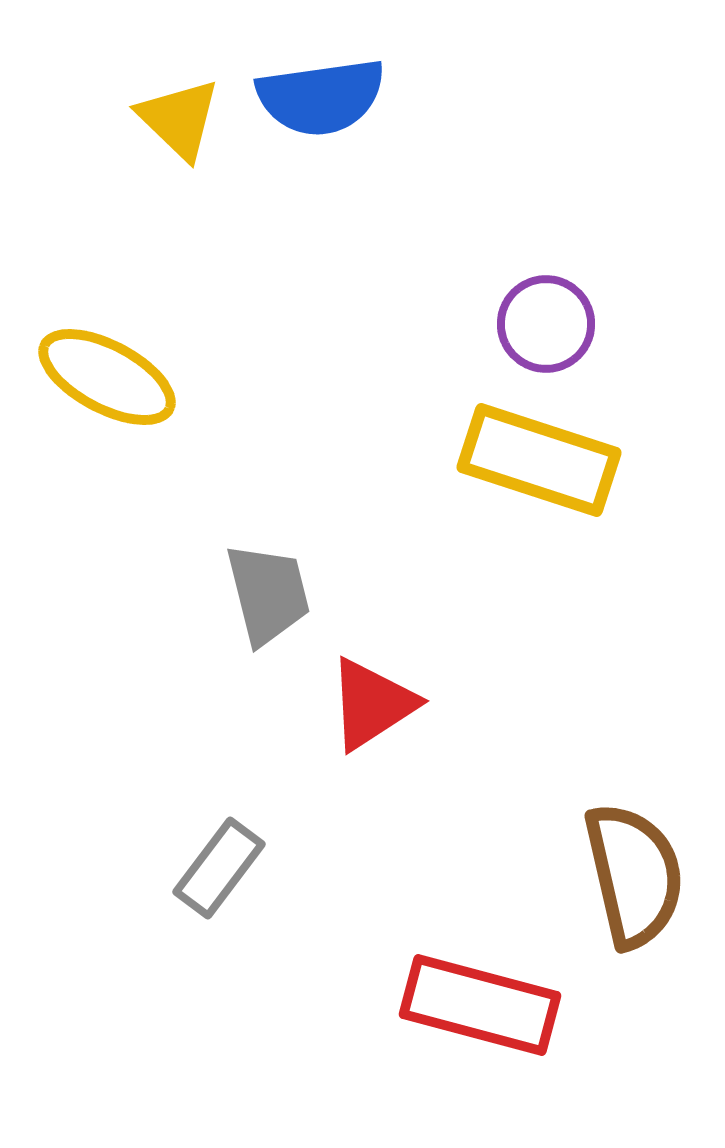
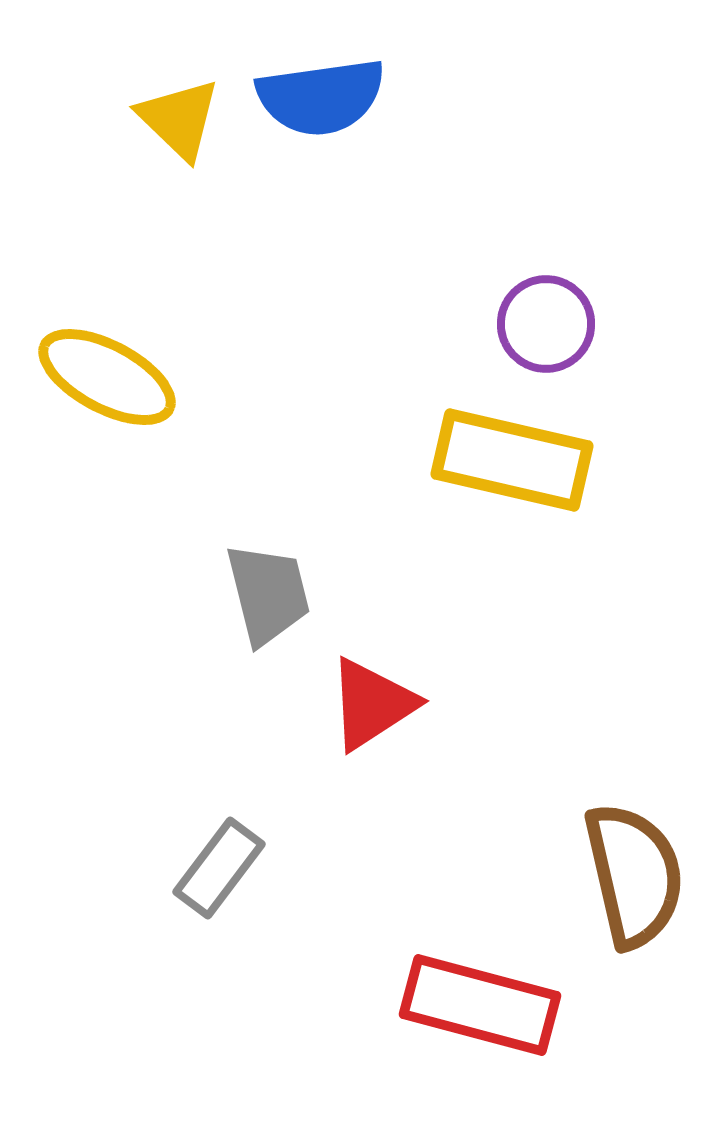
yellow rectangle: moved 27 px left; rotated 5 degrees counterclockwise
